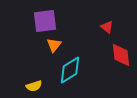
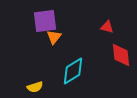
red triangle: rotated 24 degrees counterclockwise
orange triangle: moved 8 px up
cyan diamond: moved 3 px right, 1 px down
yellow semicircle: moved 1 px right, 1 px down
